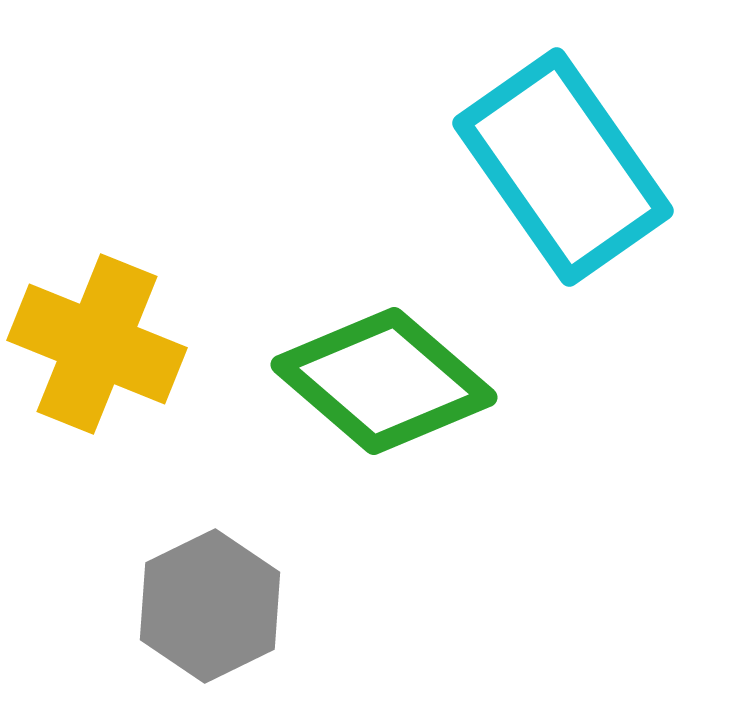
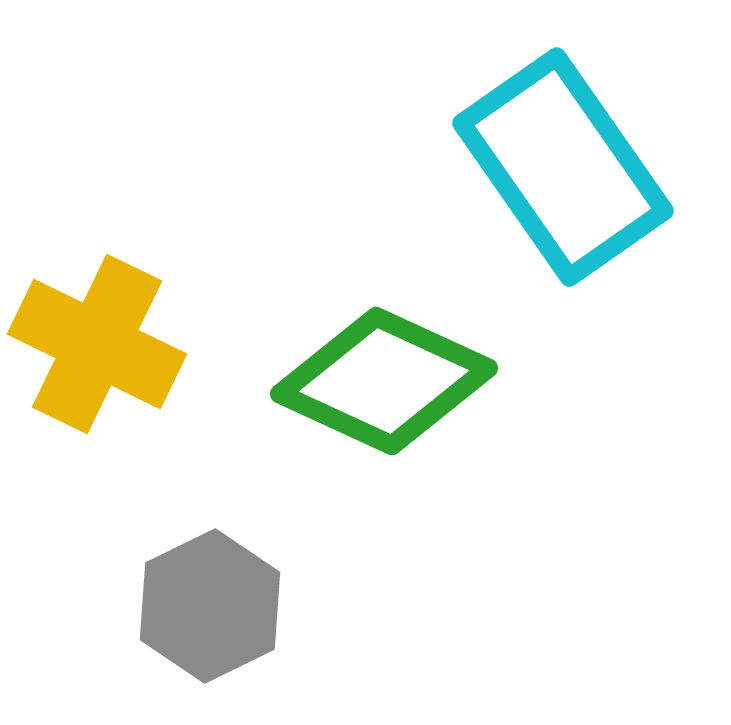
yellow cross: rotated 4 degrees clockwise
green diamond: rotated 16 degrees counterclockwise
